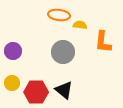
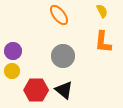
orange ellipse: rotated 45 degrees clockwise
yellow semicircle: moved 22 px right, 14 px up; rotated 56 degrees clockwise
gray circle: moved 4 px down
yellow circle: moved 12 px up
red hexagon: moved 2 px up
